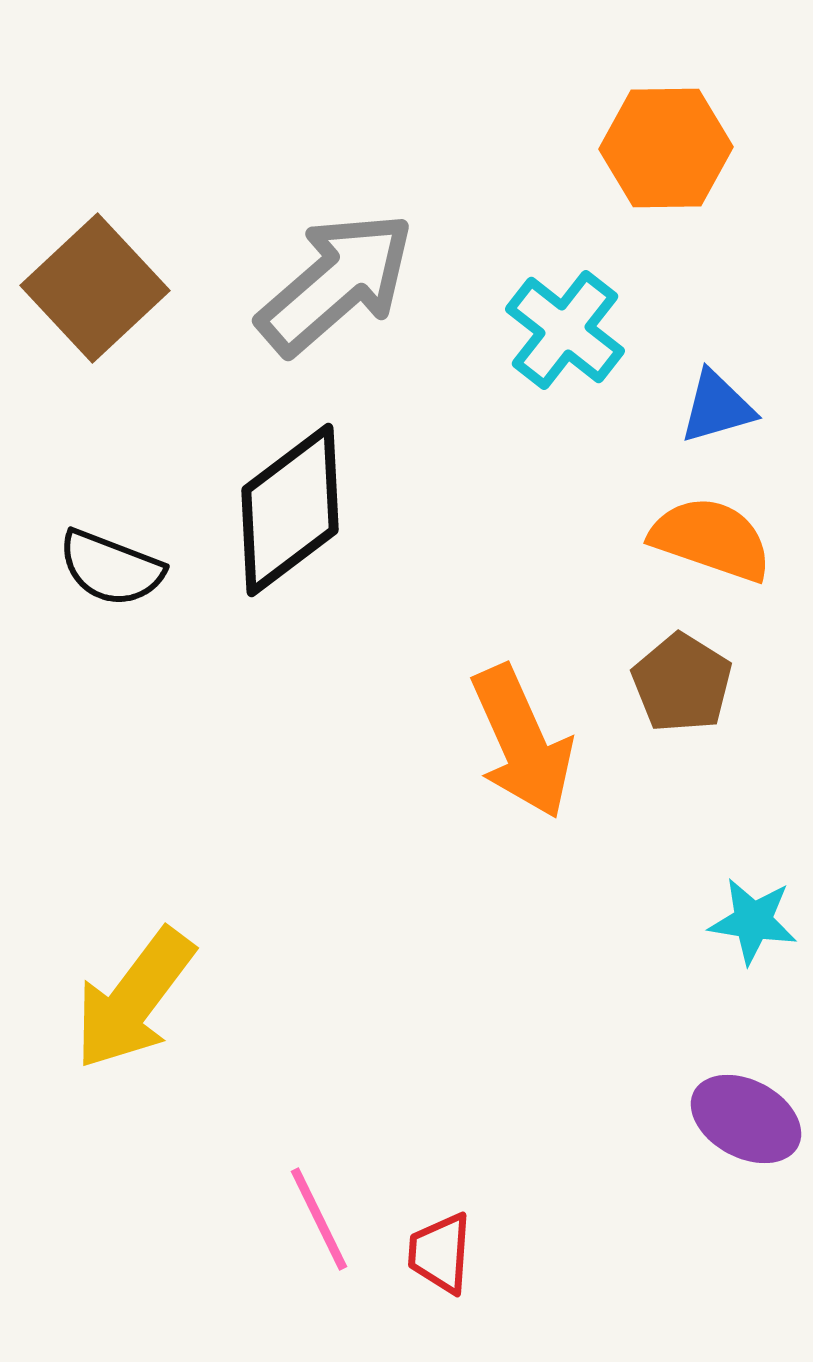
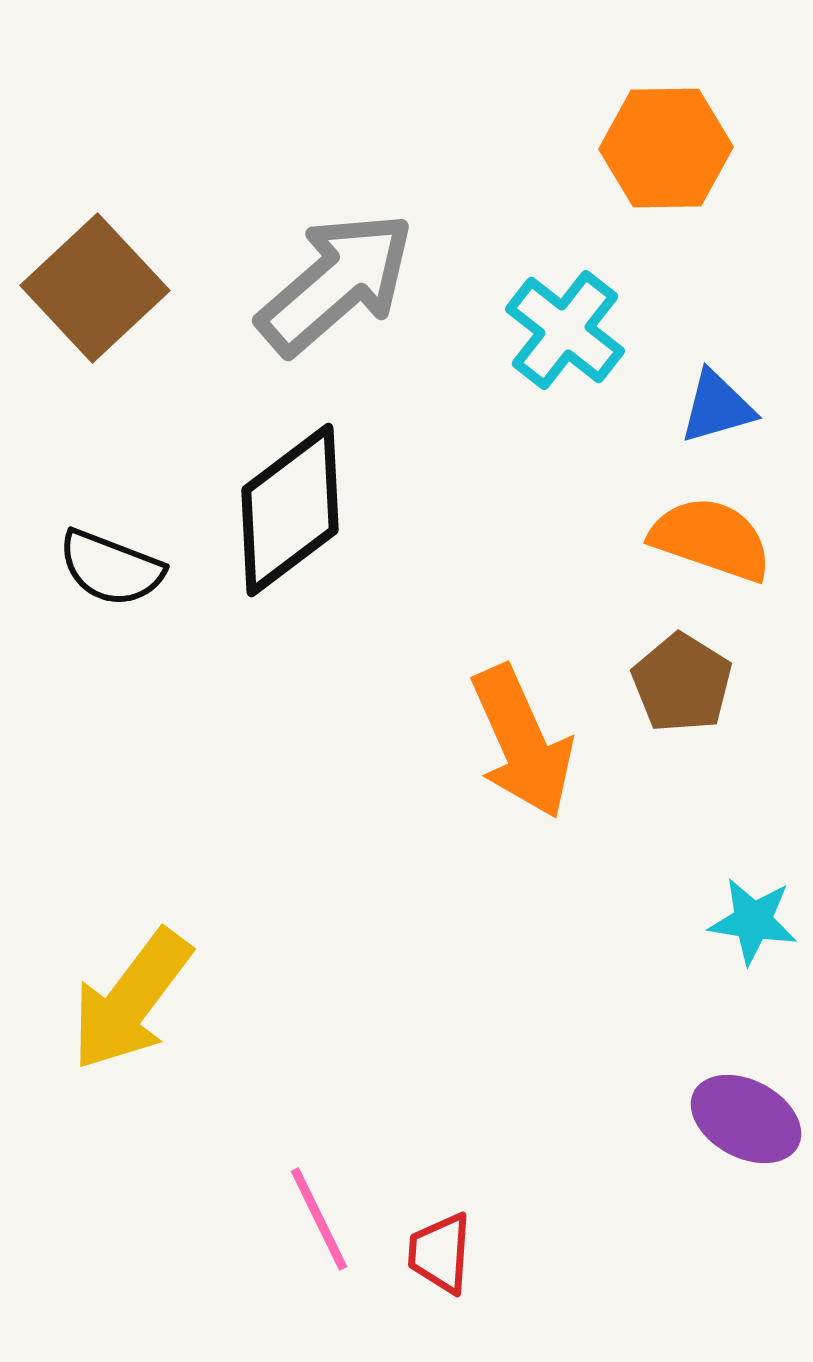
yellow arrow: moved 3 px left, 1 px down
